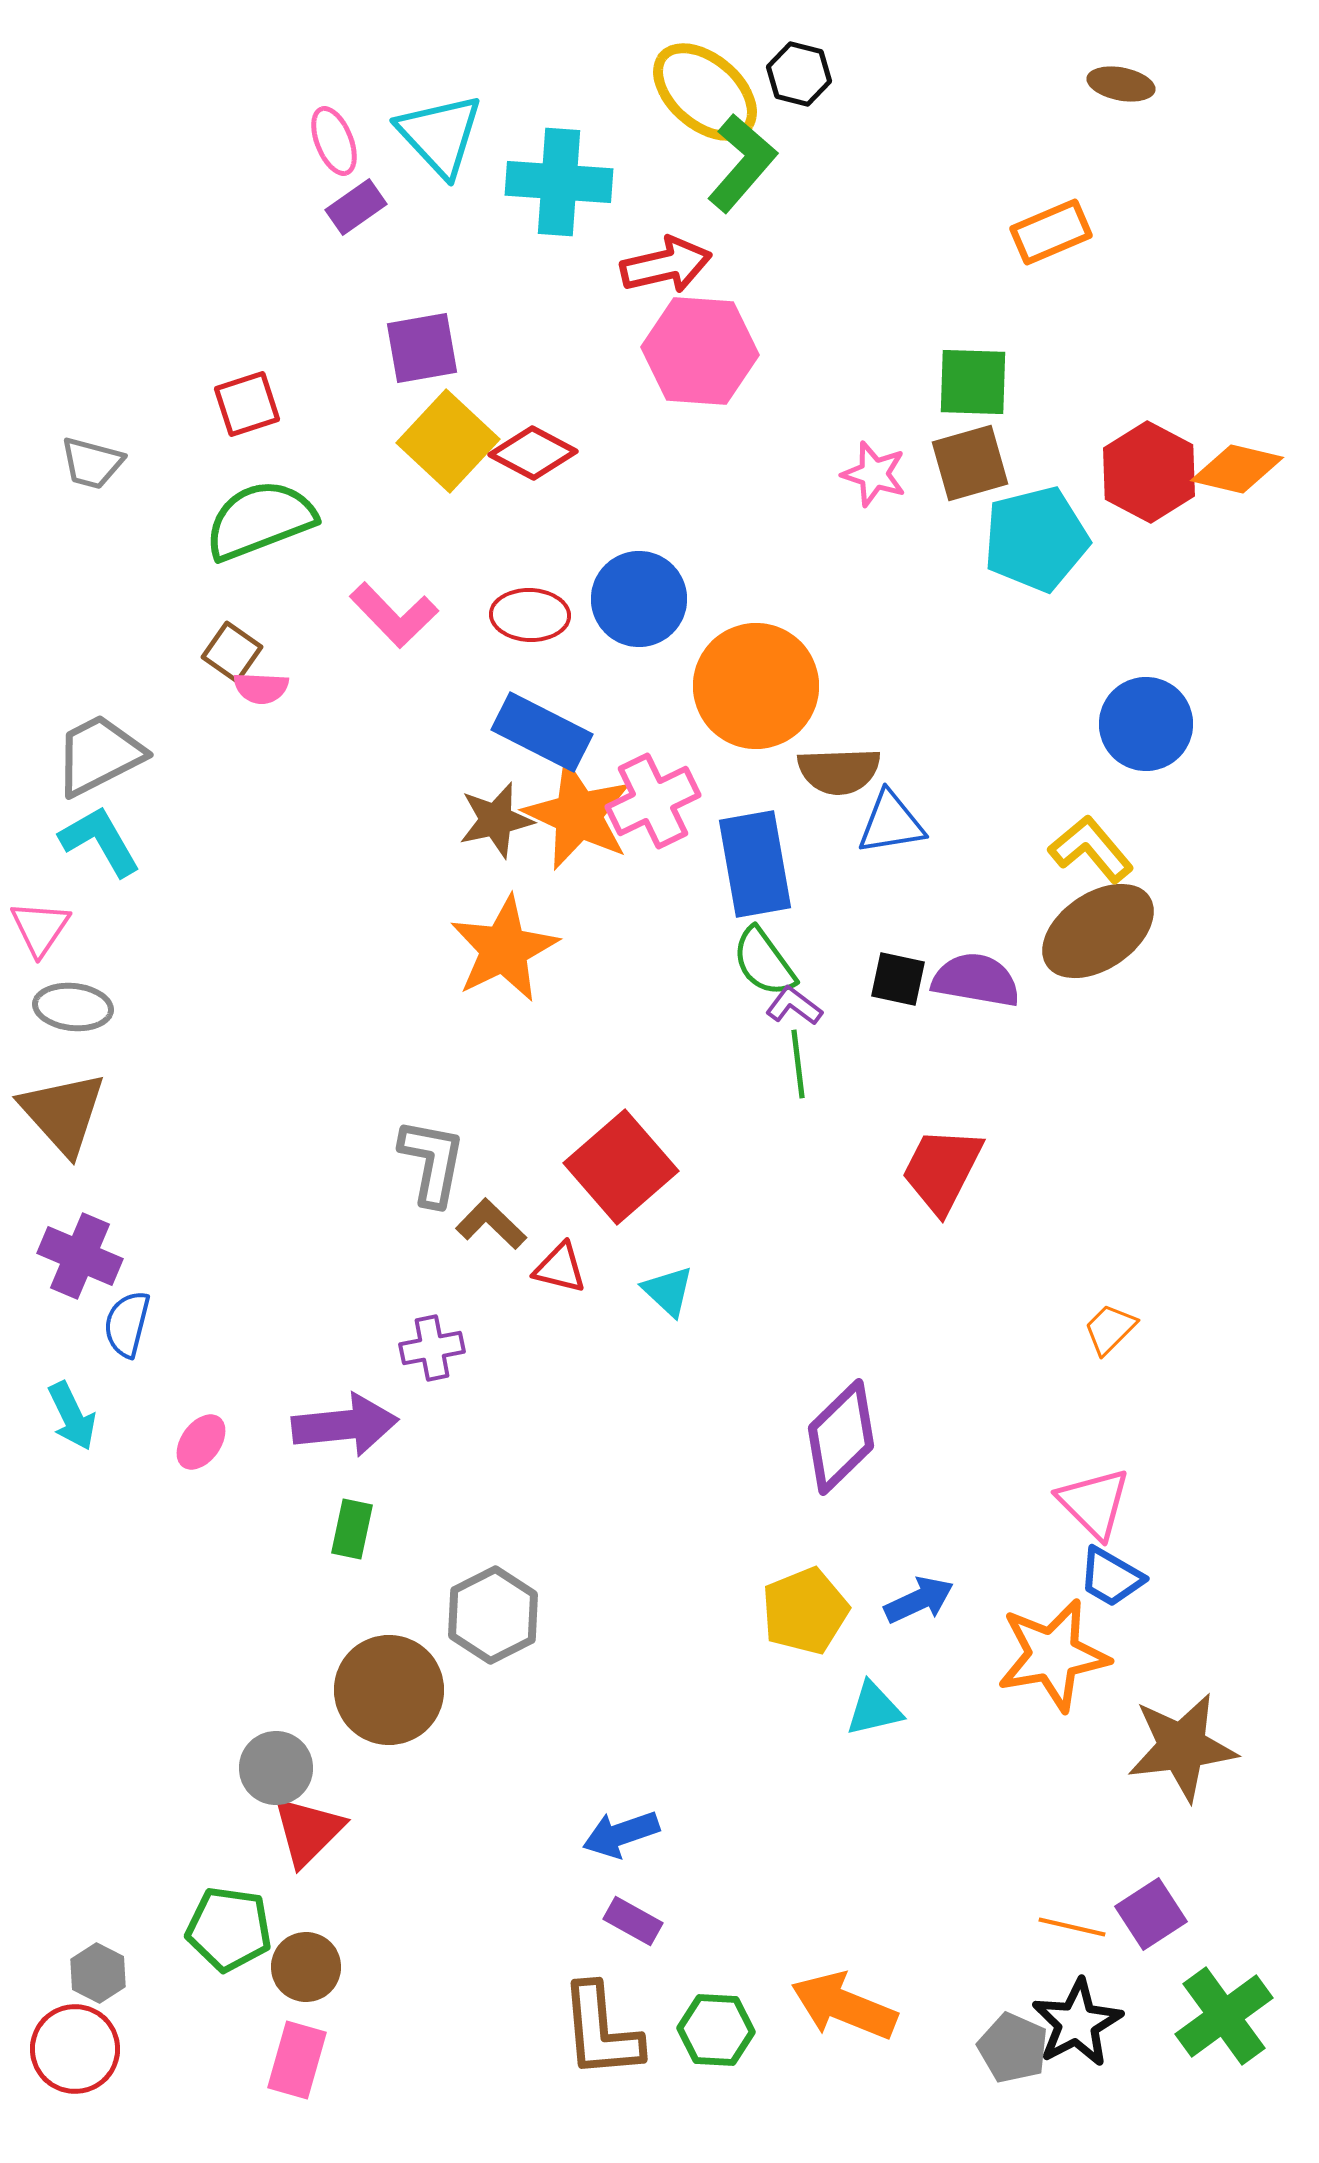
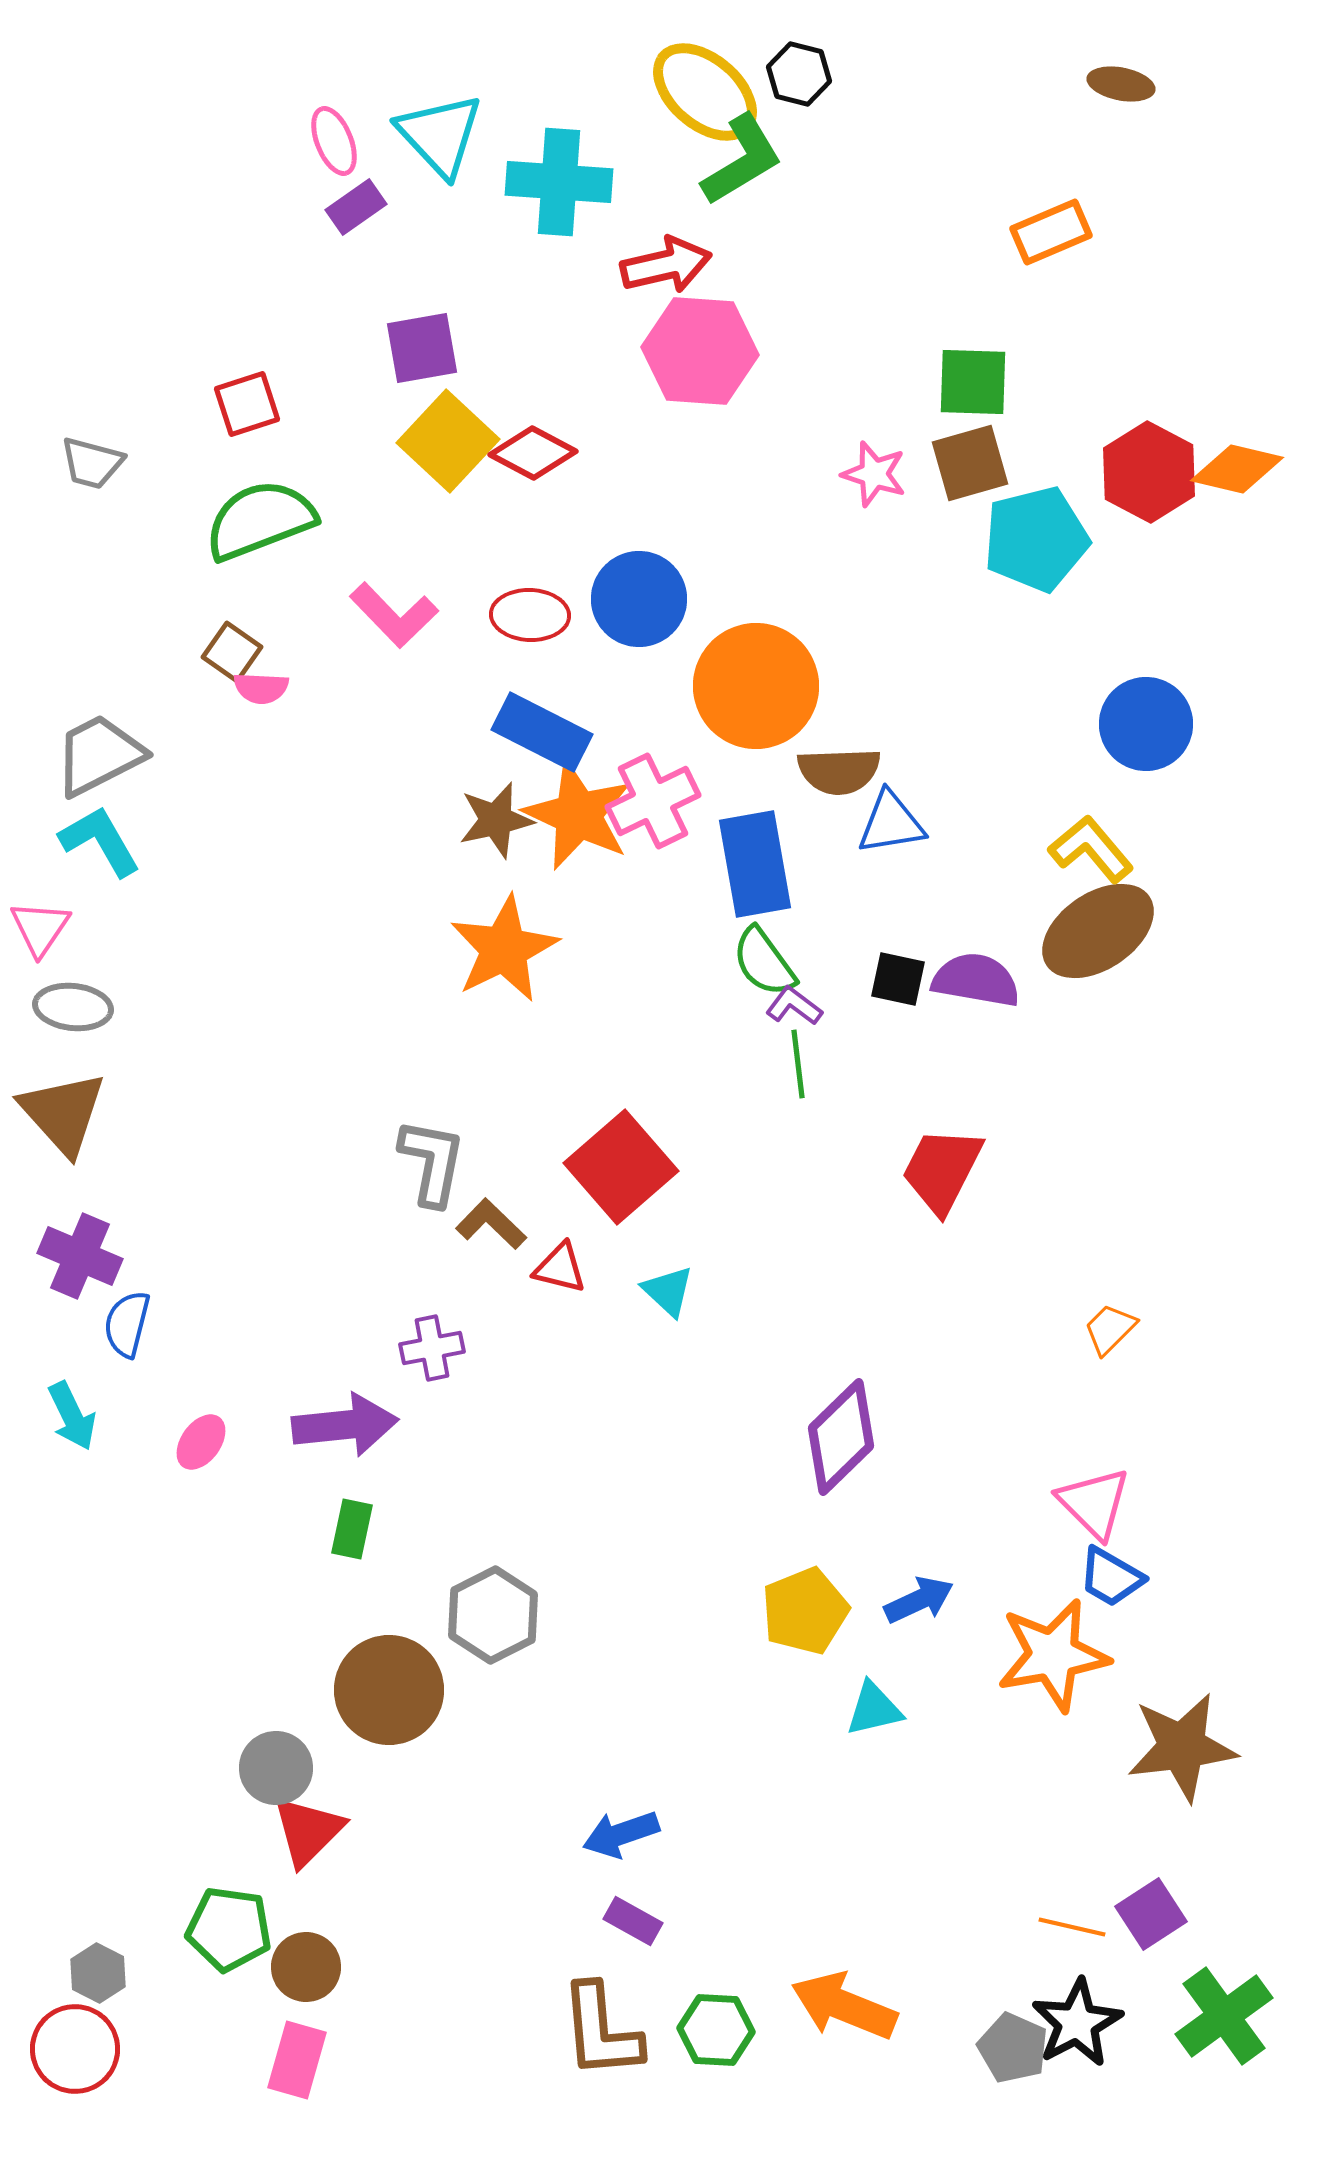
green L-shape at (742, 163): moved 3 px up; rotated 18 degrees clockwise
